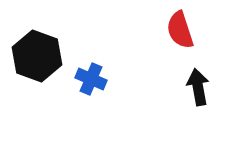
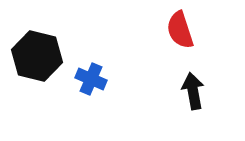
black hexagon: rotated 6 degrees counterclockwise
black arrow: moved 5 px left, 4 px down
